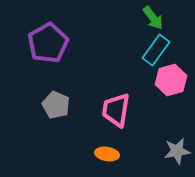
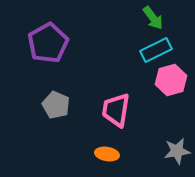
cyan rectangle: rotated 28 degrees clockwise
